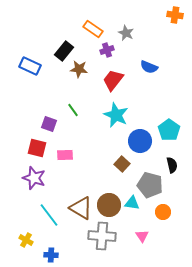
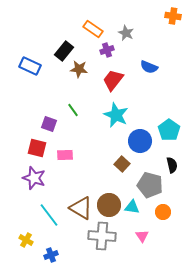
orange cross: moved 2 px left, 1 px down
cyan triangle: moved 4 px down
blue cross: rotated 24 degrees counterclockwise
